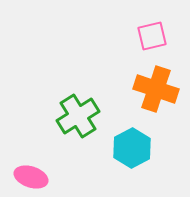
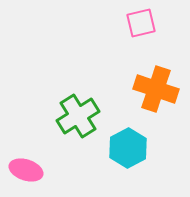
pink square: moved 11 px left, 13 px up
cyan hexagon: moved 4 px left
pink ellipse: moved 5 px left, 7 px up
